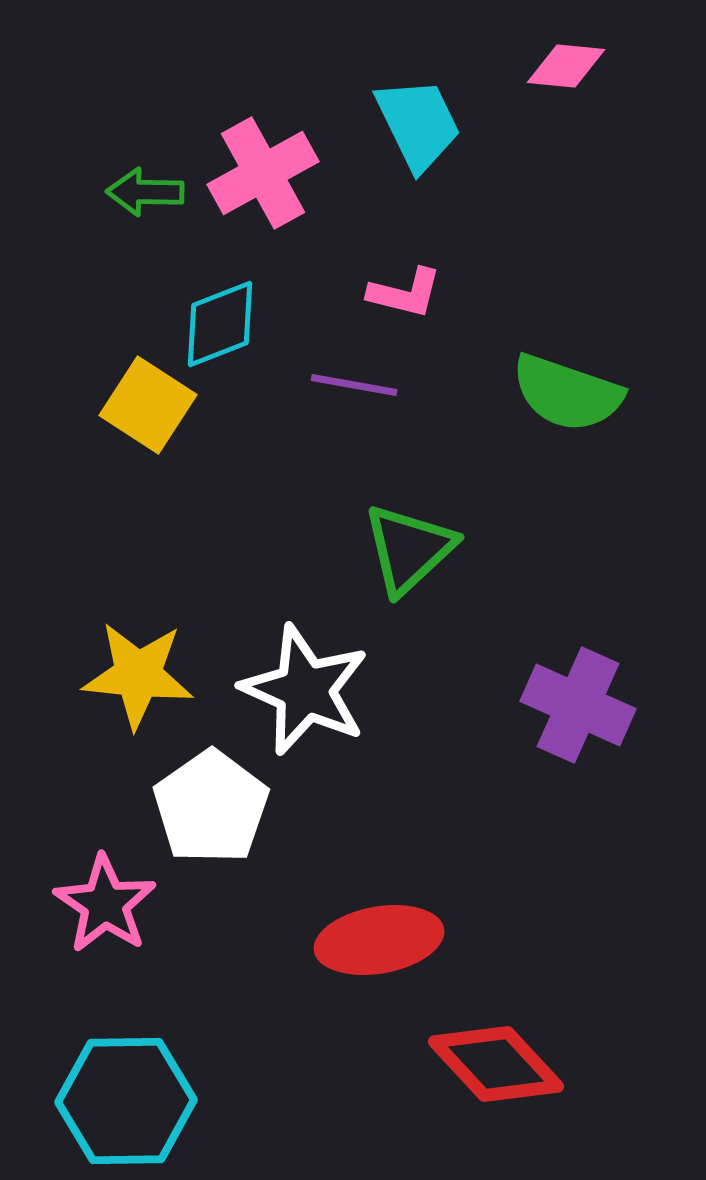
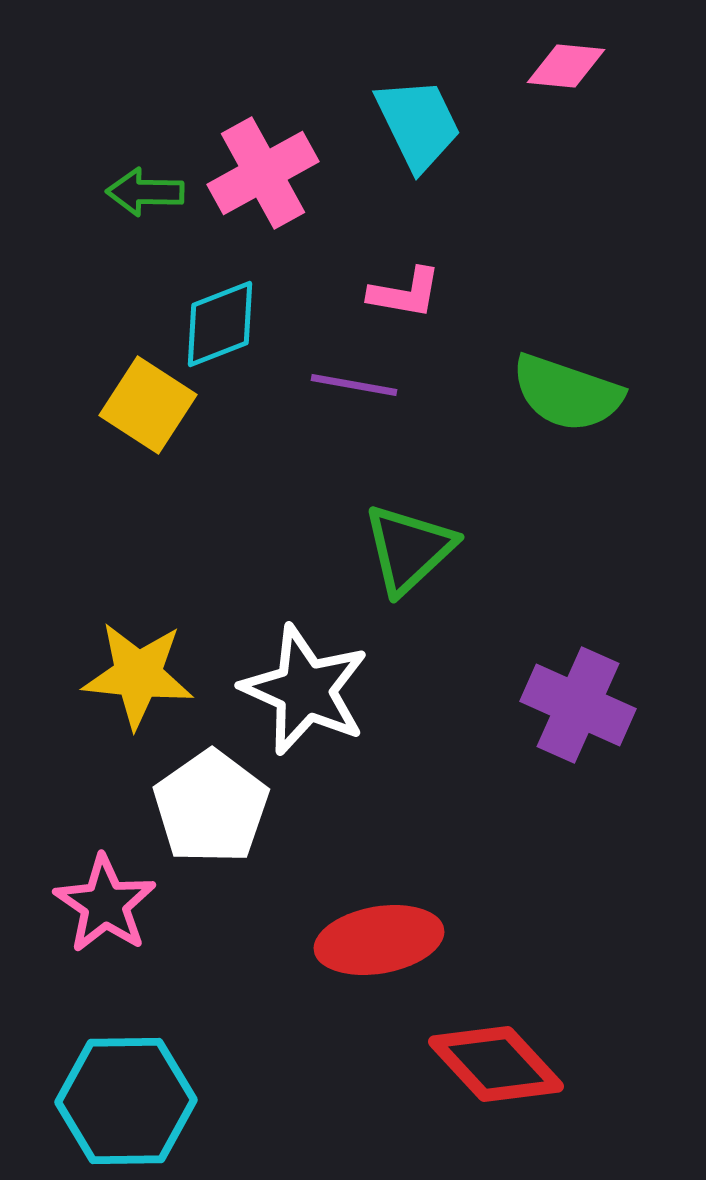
pink L-shape: rotated 4 degrees counterclockwise
